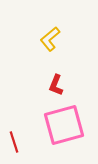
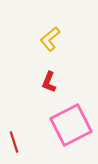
red L-shape: moved 7 px left, 3 px up
pink square: moved 7 px right; rotated 12 degrees counterclockwise
